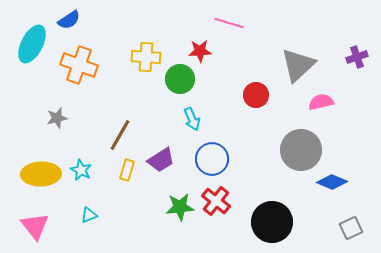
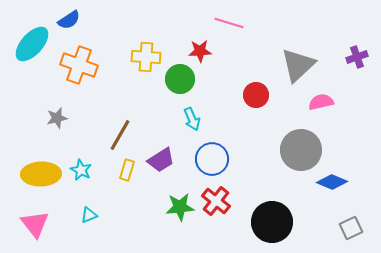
cyan ellipse: rotated 15 degrees clockwise
pink triangle: moved 2 px up
